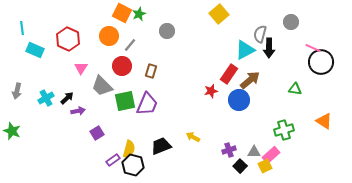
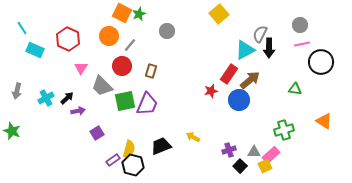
gray circle at (291, 22): moved 9 px right, 3 px down
cyan line at (22, 28): rotated 24 degrees counterclockwise
gray semicircle at (260, 34): rotated 12 degrees clockwise
pink line at (313, 48): moved 11 px left, 4 px up; rotated 35 degrees counterclockwise
